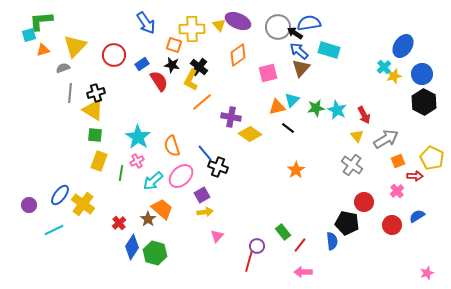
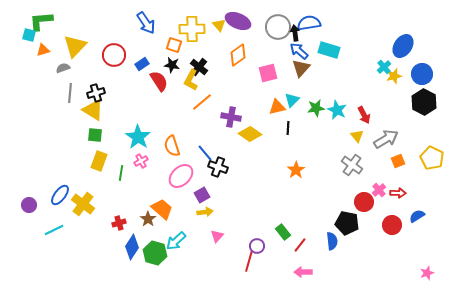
black arrow at (295, 33): rotated 49 degrees clockwise
cyan square at (29, 35): rotated 32 degrees clockwise
black line at (288, 128): rotated 56 degrees clockwise
pink cross at (137, 161): moved 4 px right
red arrow at (415, 176): moved 17 px left, 17 px down
cyan arrow at (153, 181): moved 23 px right, 60 px down
pink cross at (397, 191): moved 18 px left, 1 px up
red cross at (119, 223): rotated 24 degrees clockwise
